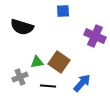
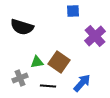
blue square: moved 10 px right
purple cross: rotated 25 degrees clockwise
gray cross: moved 1 px down
